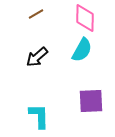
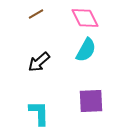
pink diamond: rotated 28 degrees counterclockwise
cyan semicircle: moved 4 px right
black arrow: moved 2 px right, 5 px down
cyan L-shape: moved 3 px up
